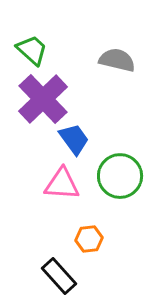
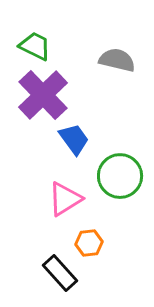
green trapezoid: moved 3 px right, 4 px up; rotated 16 degrees counterclockwise
purple cross: moved 4 px up
pink triangle: moved 3 px right, 15 px down; rotated 36 degrees counterclockwise
orange hexagon: moved 4 px down
black rectangle: moved 1 px right, 3 px up
